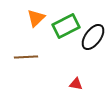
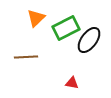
green rectangle: moved 2 px down
black ellipse: moved 4 px left, 3 px down
red triangle: moved 4 px left, 1 px up
